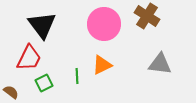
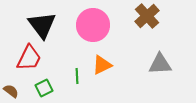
brown cross: rotated 15 degrees clockwise
pink circle: moved 11 px left, 1 px down
gray triangle: rotated 10 degrees counterclockwise
green square: moved 5 px down
brown semicircle: moved 1 px up
